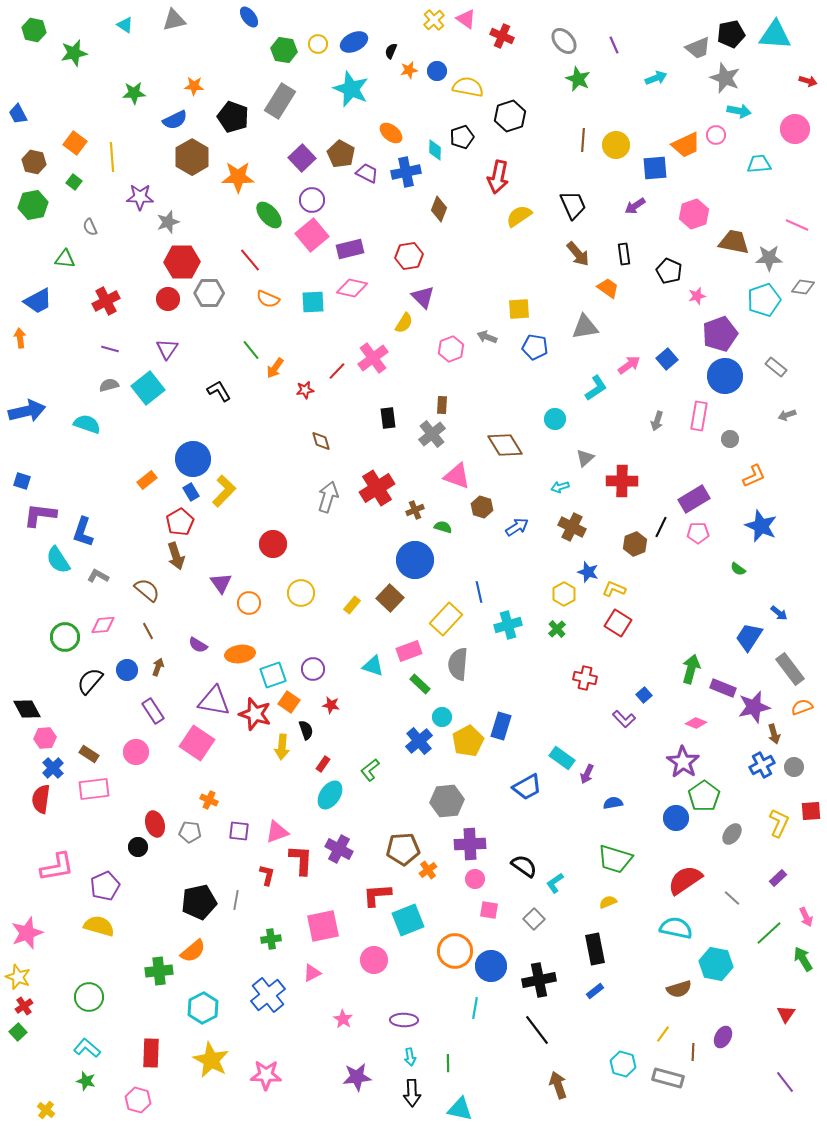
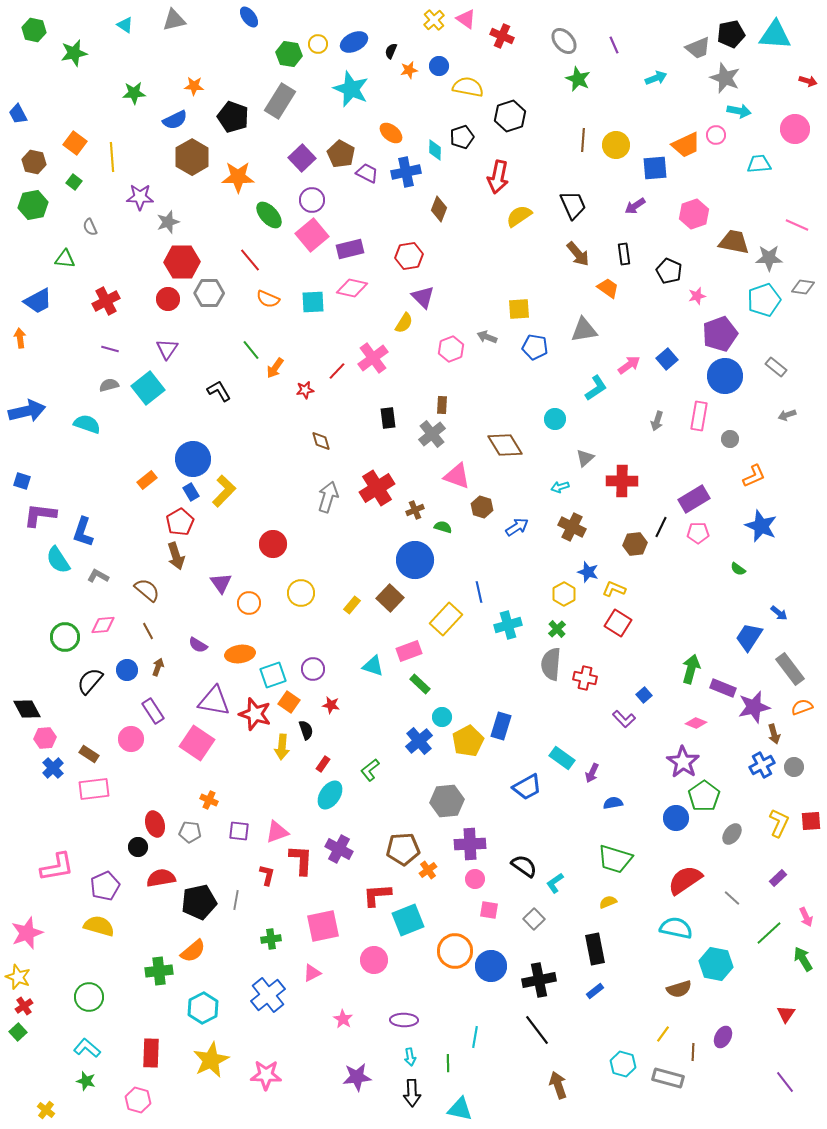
green hexagon at (284, 50): moved 5 px right, 4 px down
blue circle at (437, 71): moved 2 px right, 5 px up
gray triangle at (585, 327): moved 1 px left, 3 px down
brown hexagon at (635, 544): rotated 15 degrees clockwise
gray semicircle at (458, 664): moved 93 px right
pink circle at (136, 752): moved 5 px left, 13 px up
purple arrow at (587, 774): moved 5 px right, 1 px up
red semicircle at (41, 799): moved 120 px right, 79 px down; rotated 72 degrees clockwise
red square at (811, 811): moved 10 px down
cyan line at (475, 1008): moved 29 px down
yellow star at (211, 1060): rotated 18 degrees clockwise
